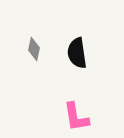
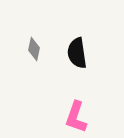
pink L-shape: rotated 28 degrees clockwise
